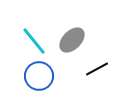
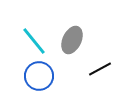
gray ellipse: rotated 20 degrees counterclockwise
black line: moved 3 px right
